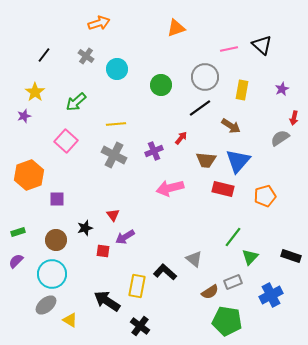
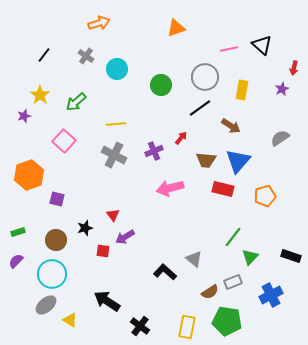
yellow star at (35, 92): moved 5 px right, 3 px down
red arrow at (294, 118): moved 50 px up
pink square at (66, 141): moved 2 px left
purple square at (57, 199): rotated 14 degrees clockwise
yellow rectangle at (137, 286): moved 50 px right, 41 px down
